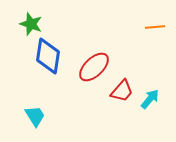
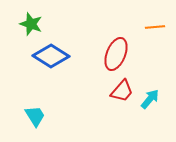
blue diamond: moved 3 px right; rotated 66 degrees counterclockwise
red ellipse: moved 22 px right, 13 px up; rotated 24 degrees counterclockwise
